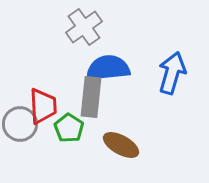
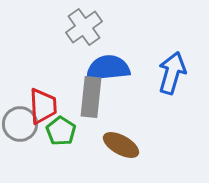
green pentagon: moved 8 px left, 3 px down
